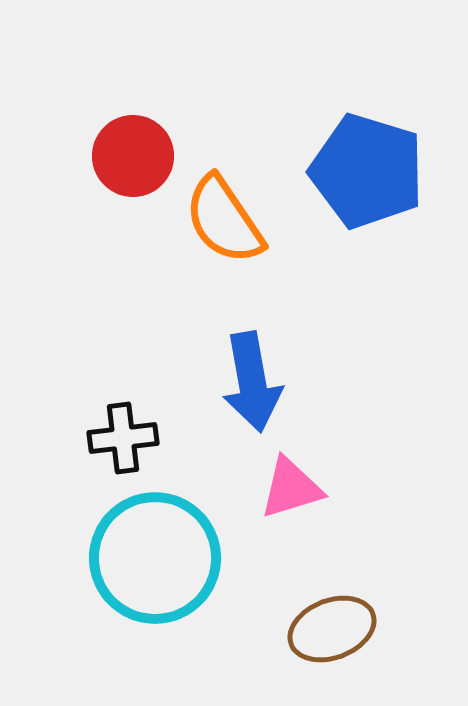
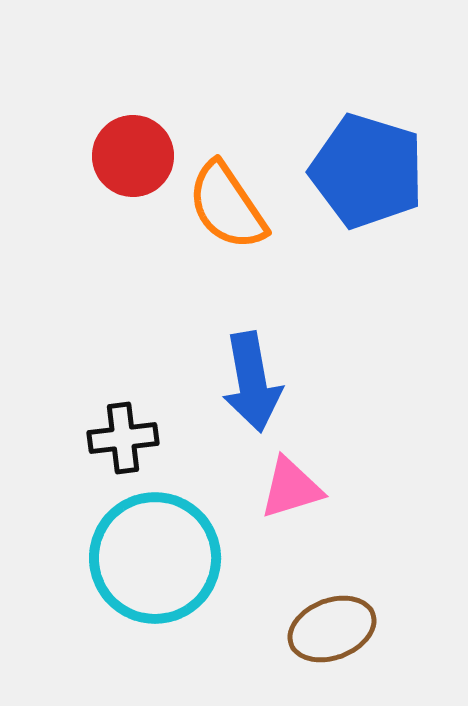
orange semicircle: moved 3 px right, 14 px up
